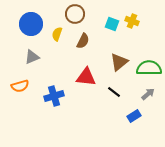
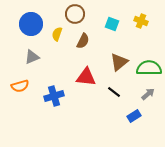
yellow cross: moved 9 px right
